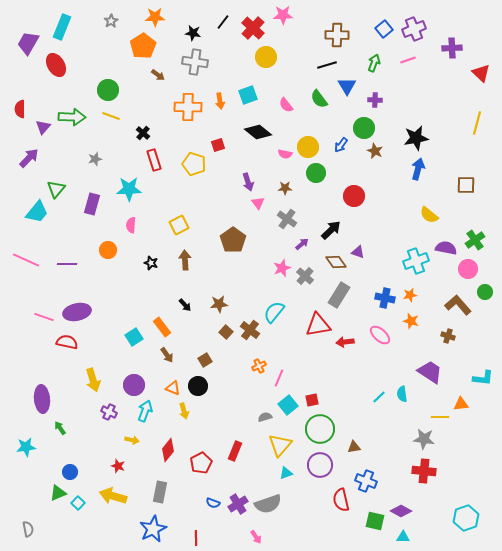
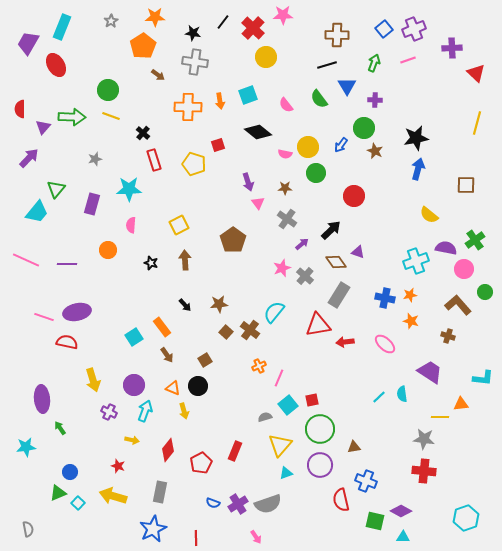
red triangle at (481, 73): moved 5 px left
pink circle at (468, 269): moved 4 px left
pink ellipse at (380, 335): moved 5 px right, 9 px down
